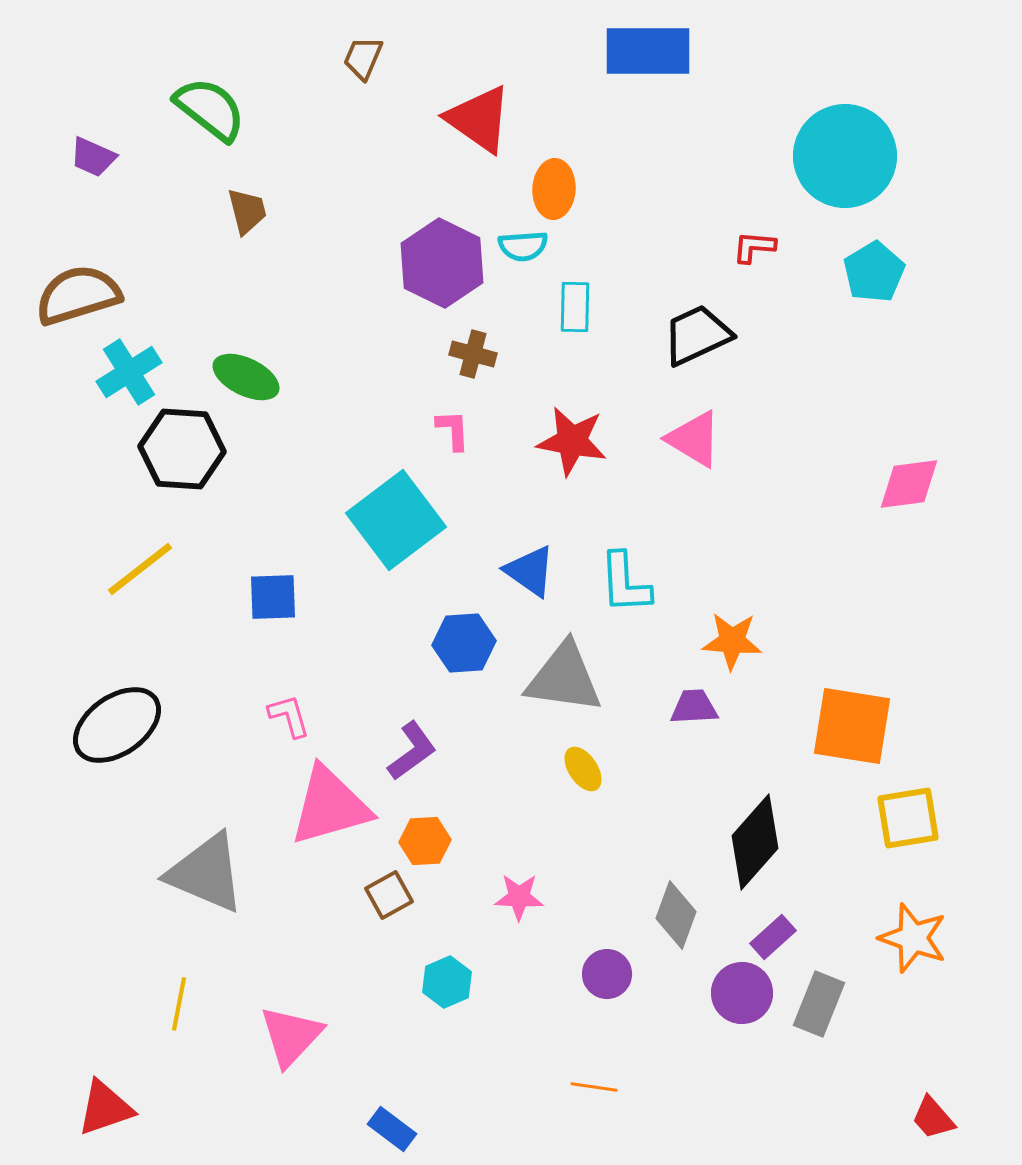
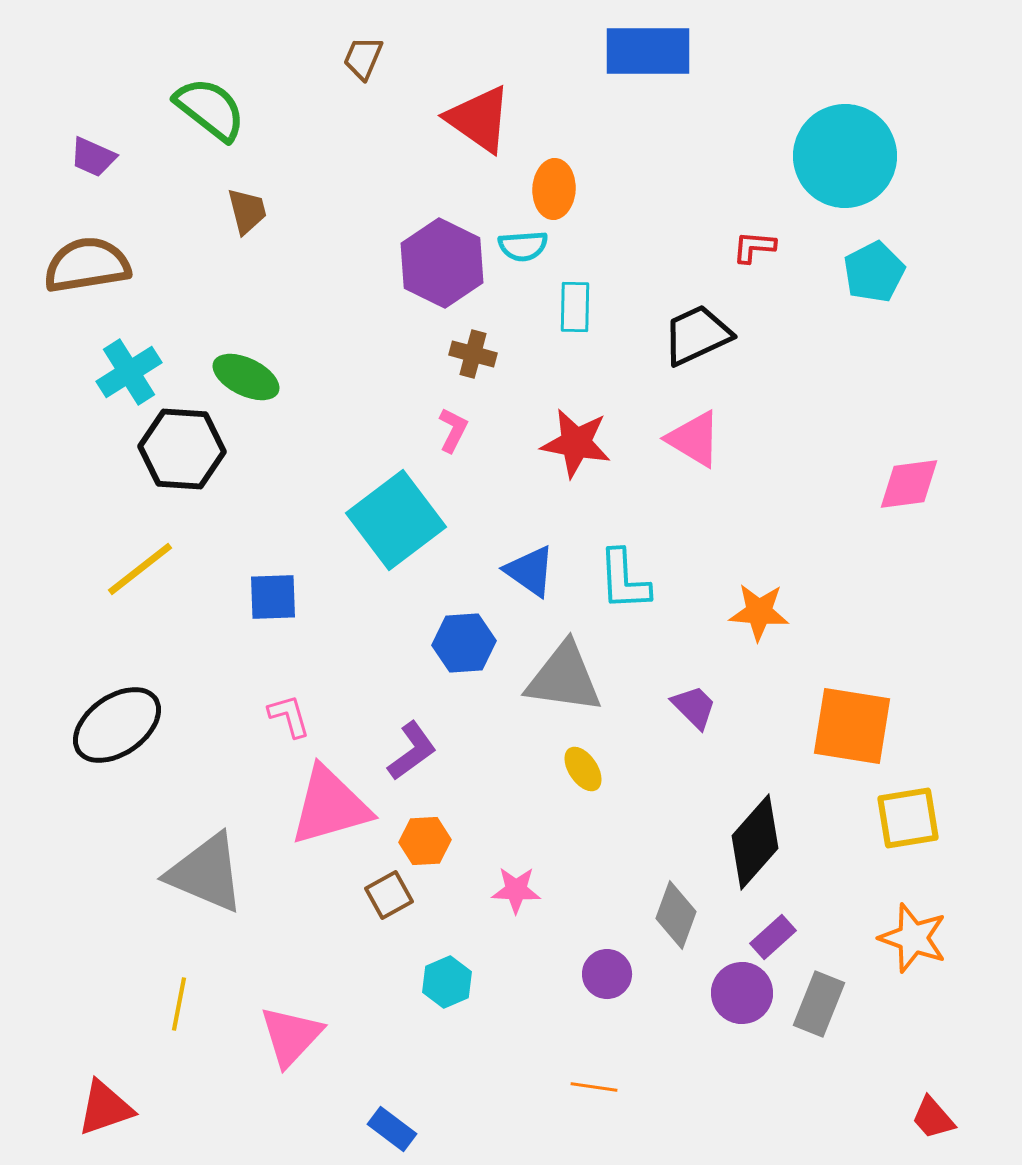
cyan pentagon at (874, 272): rotated 4 degrees clockwise
brown semicircle at (78, 295): moved 9 px right, 30 px up; rotated 8 degrees clockwise
pink L-shape at (453, 430): rotated 30 degrees clockwise
red star at (572, 441): moved 4 px right, 2 px down
cyan L-shape at (625, 583): moved 1 px left, 3 px up
orange star at (732, 641): moved 27 px right, 29 px up
purple trapezoid at (694, 707): rotated 48 degrees clockwise
pink star at (519, 897): moved 3 px left, 7 px up
